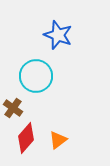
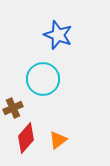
cyan circle: moved 7 px right, 3 px down
brown cross: rotated 30 degrees clockwise
